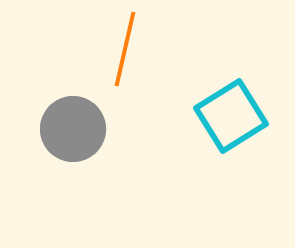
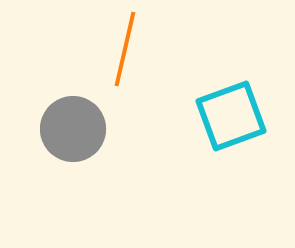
cyan square: rotated 12 degrees clockwise
